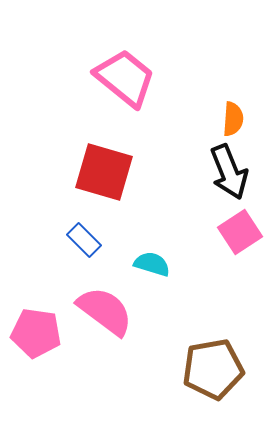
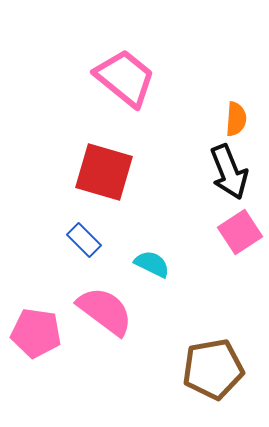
orange semicircle: moved 3 px right
cyan semicircle: rotated 9 degrees clockwise
